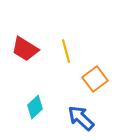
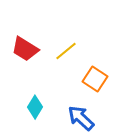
yellow line: rotated 65 degrees clockwise
orange square: rotated 20 degrees counterclockwise
cyan diamond: rotated 15 degrees counterclockwise
